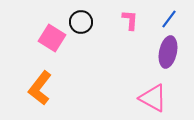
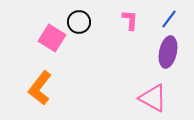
black circle: moved 2 px left
